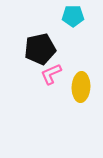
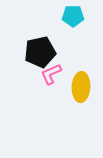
black pentagon: moved 3 px down
